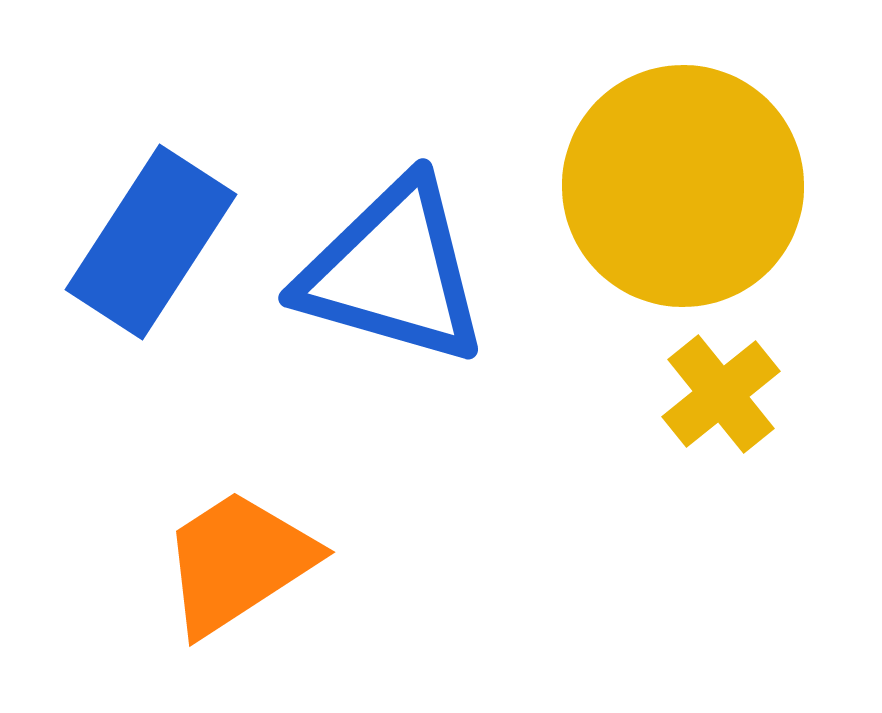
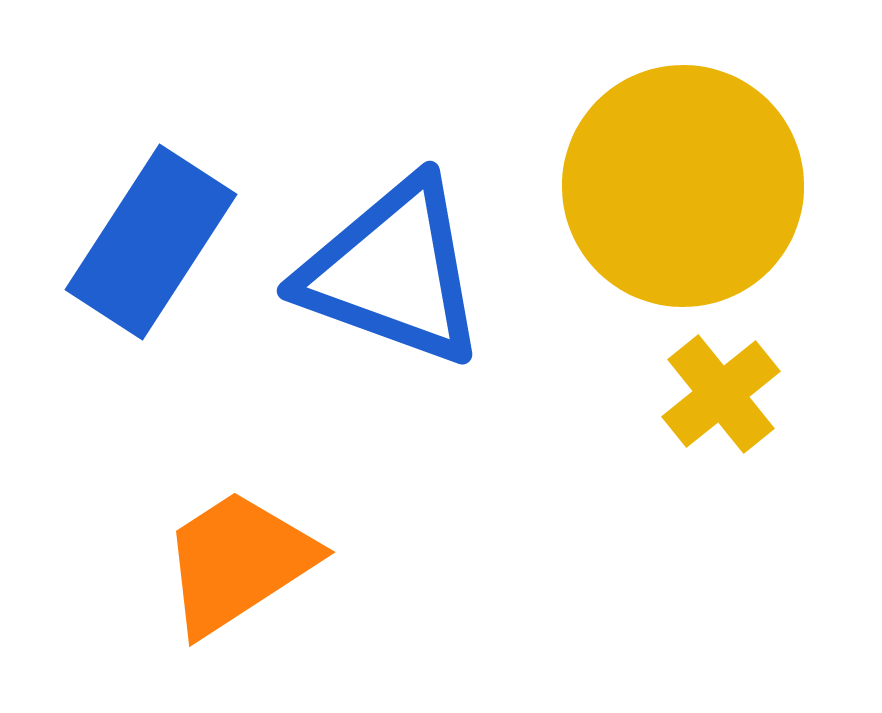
blue triangle: rotated 4 degrees clockwise
